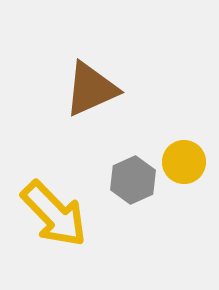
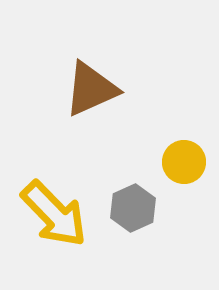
gray hexagon: moved 28 px down
